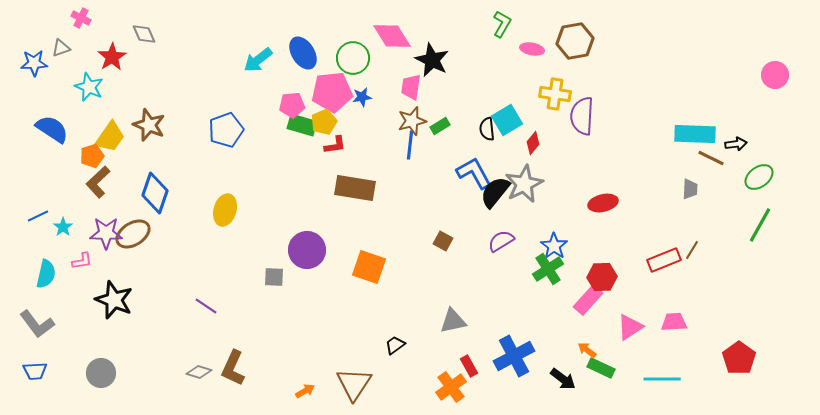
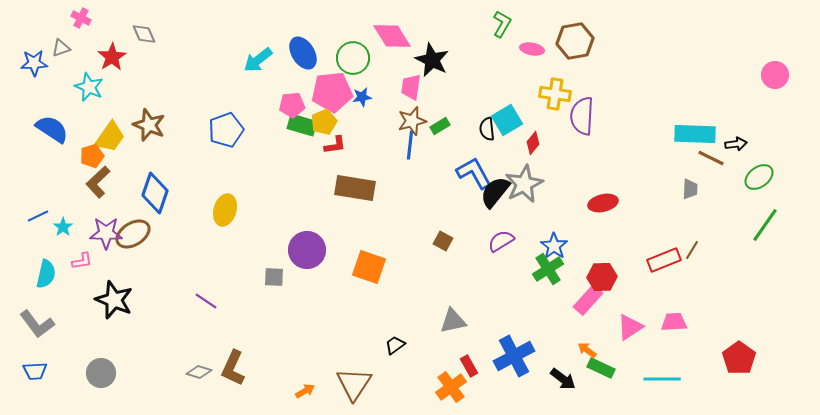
green line at (760, 225): moved 5 px right; rotated 6 degrees clockwise
purple line at (206, 306): moved 5 px up
